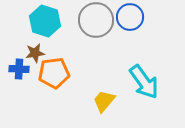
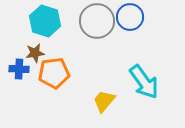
gray circle: moved 1 px right, 1 px down
